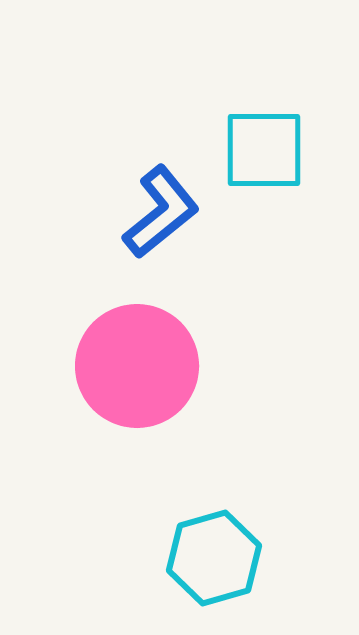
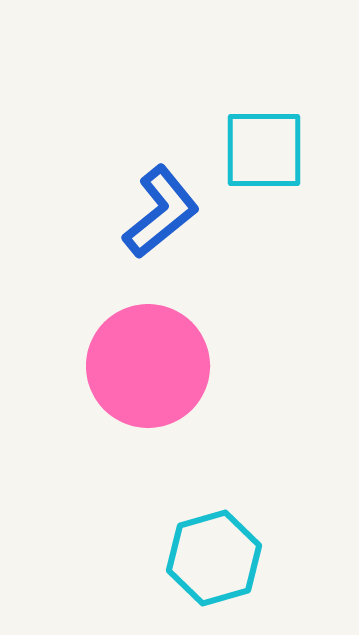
pink circle: moved 11 px right
